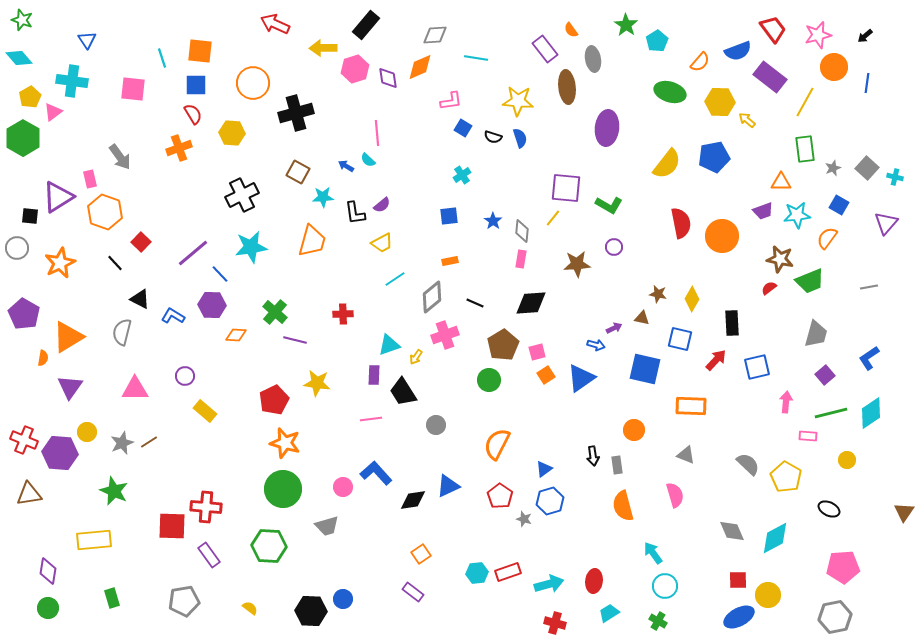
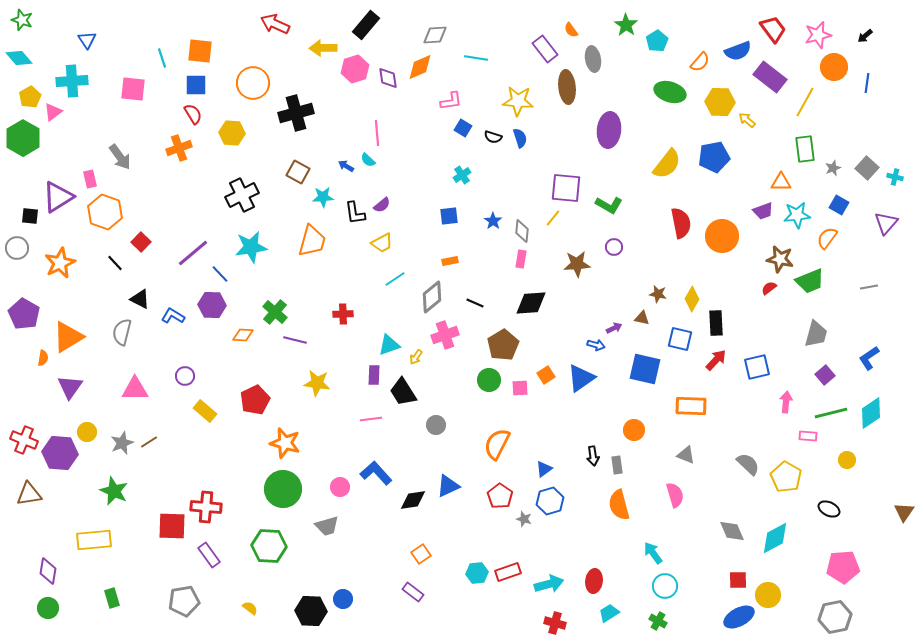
cyan cross at (72, 81): rotated 12 degrees counterclockwise
purple ellipse at (607, 128): moved 2 px right, 2 px down
black rectangle at (732, 323): moved 16 px left
orange diamond at (236, 335): moved 7 px right
pink square at (537, 352): moved 17 px left, 36 px down; rotated 12 degrees clockwise
red pentagon at (274, 400): moved 19 px left
pink circle at (343, 487): moved 3 px left
orange semicircle at (623, 506): moved 4 px left, 1 px up
